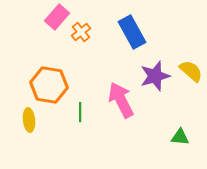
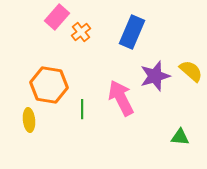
blue rectangle: rotated 52 degrees clockwise
pink arrow: moved 2 px up
green line: moved 2 px right, 3 px up
